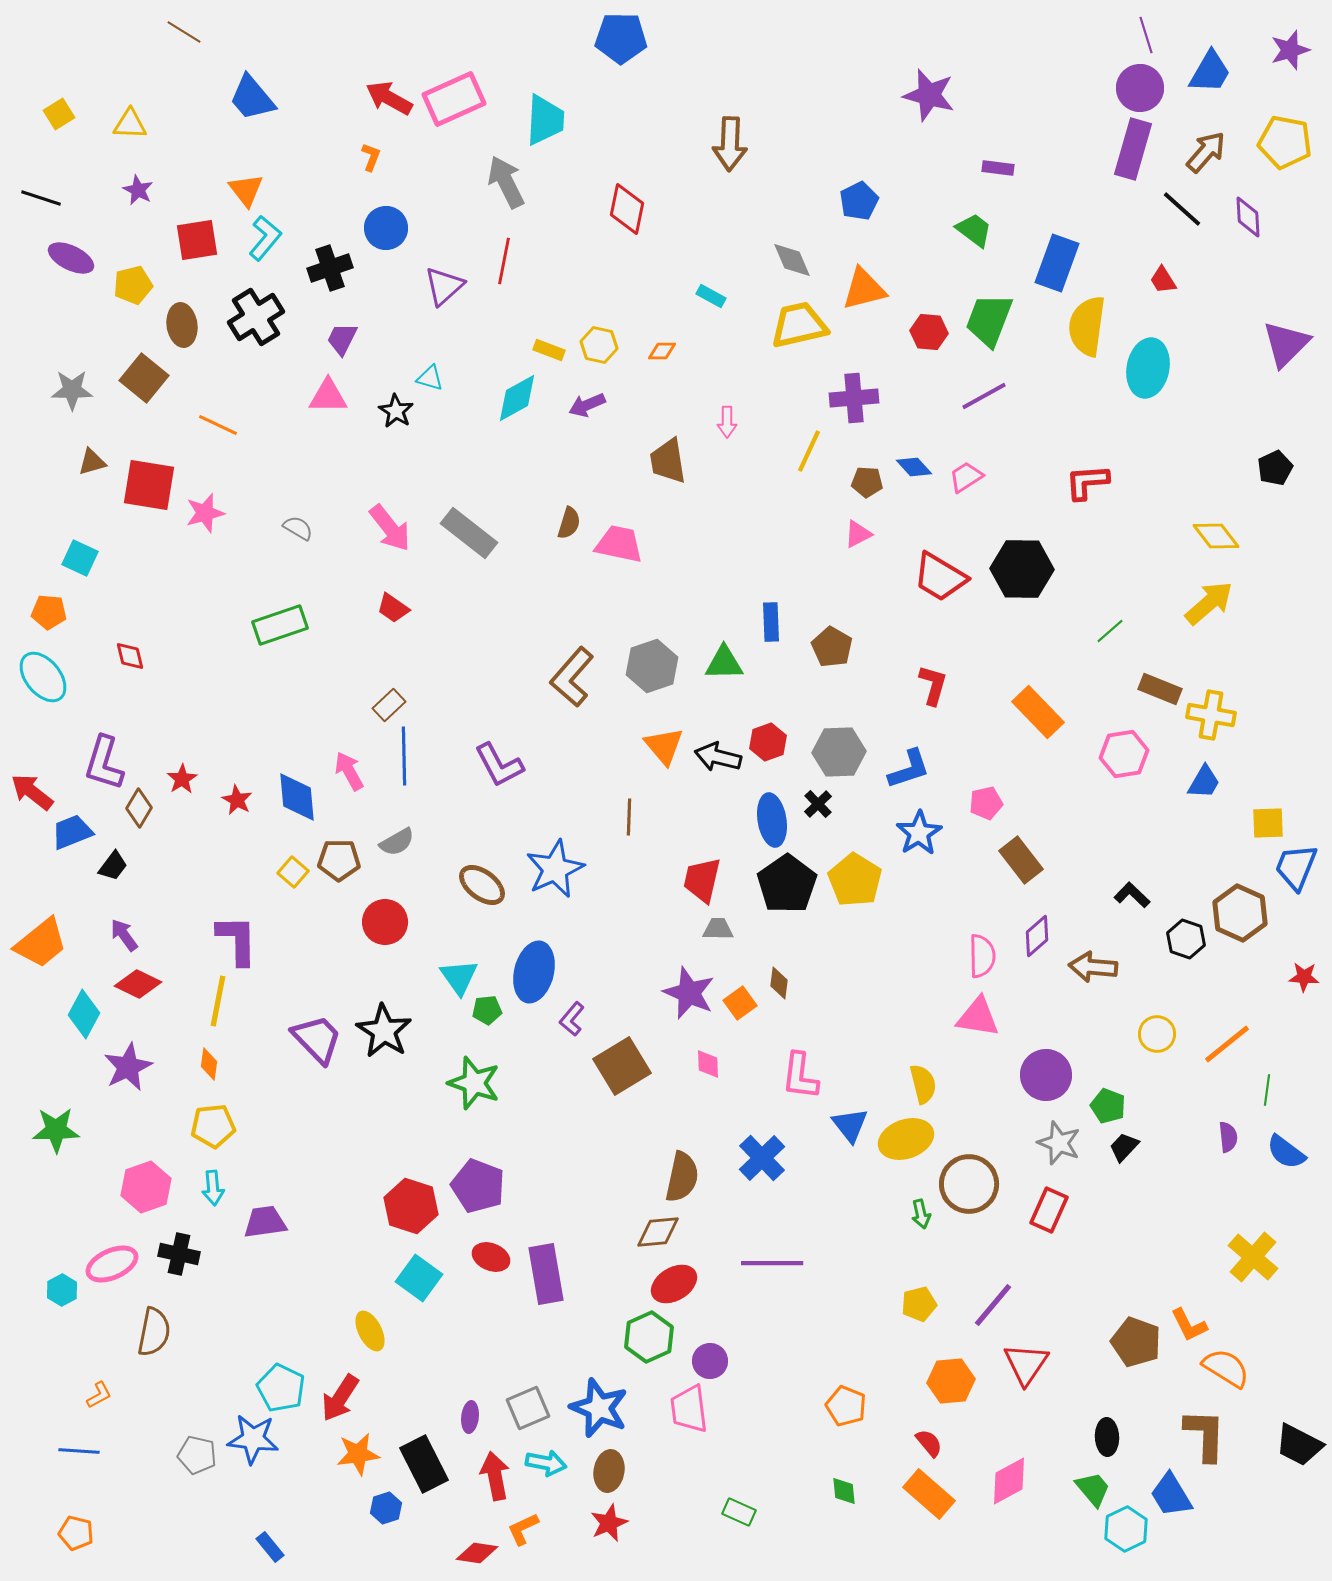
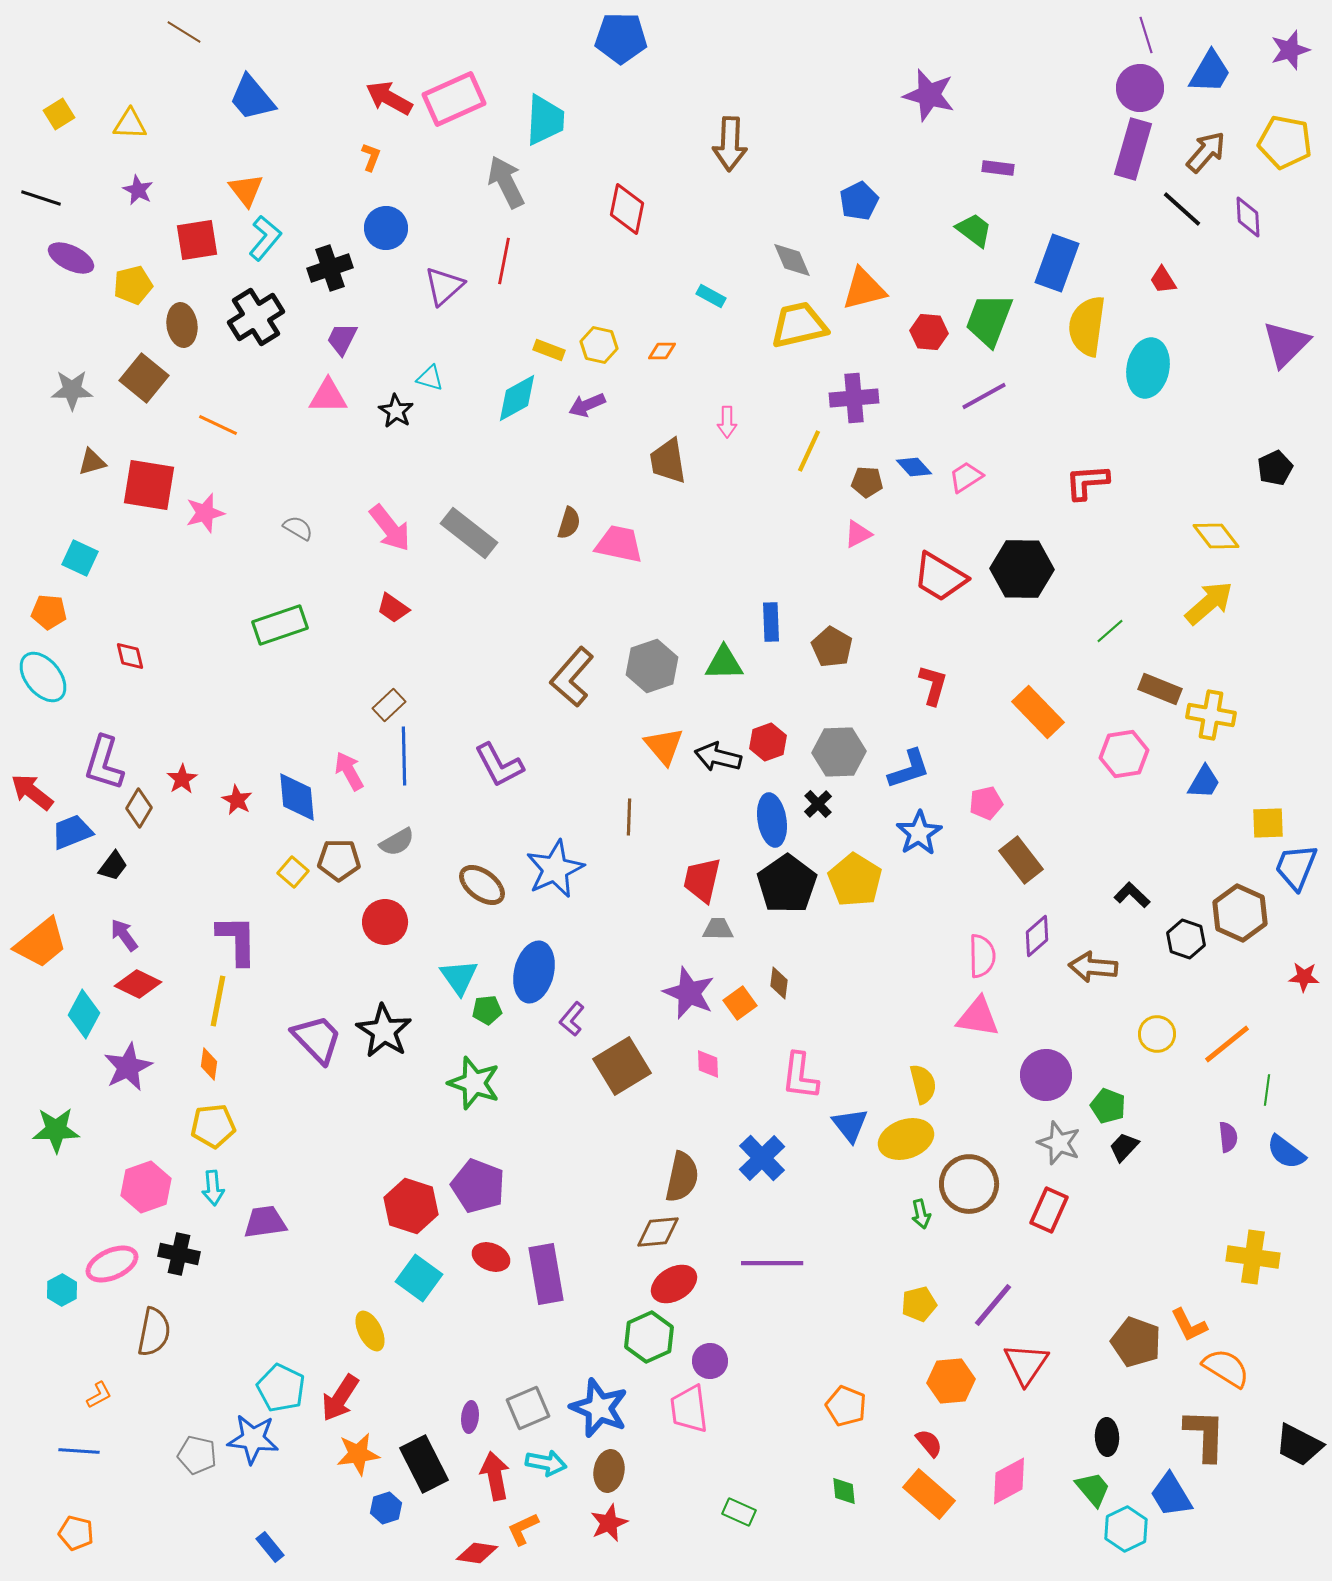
yellow cross at (1253, 1257): rotated 33 degrees counterclockwise
